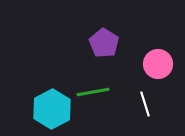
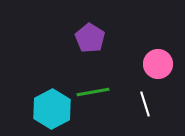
purple pentagon: moved 14 px left, 5 px up
